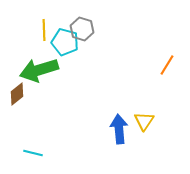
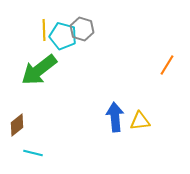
cyan pentagon: moved 2 px left, 6 px up
green arrow: rotated 21 degrees counterclockwise
brown diamond: moved 31 px down
yellow triangle: moved 4 px left; rotated 50 degrees clockwise
blue arrow: moved 4 px left, 12 px up
